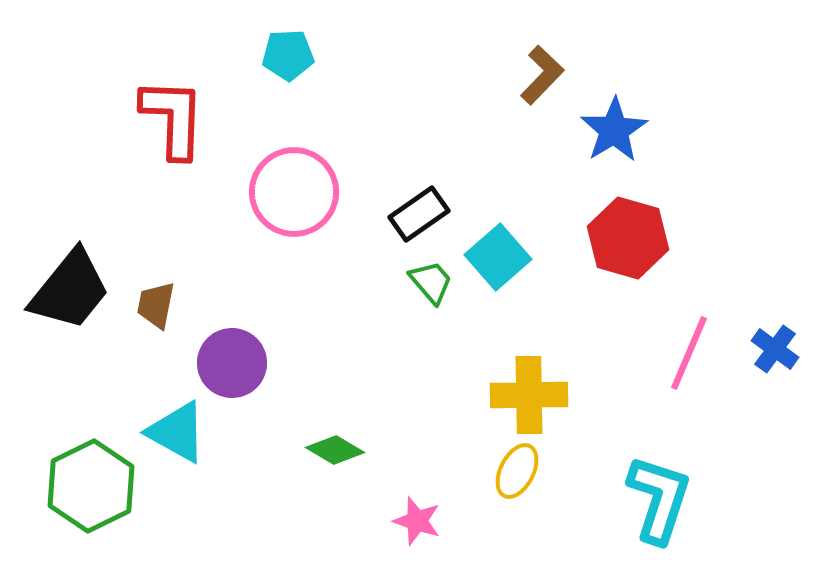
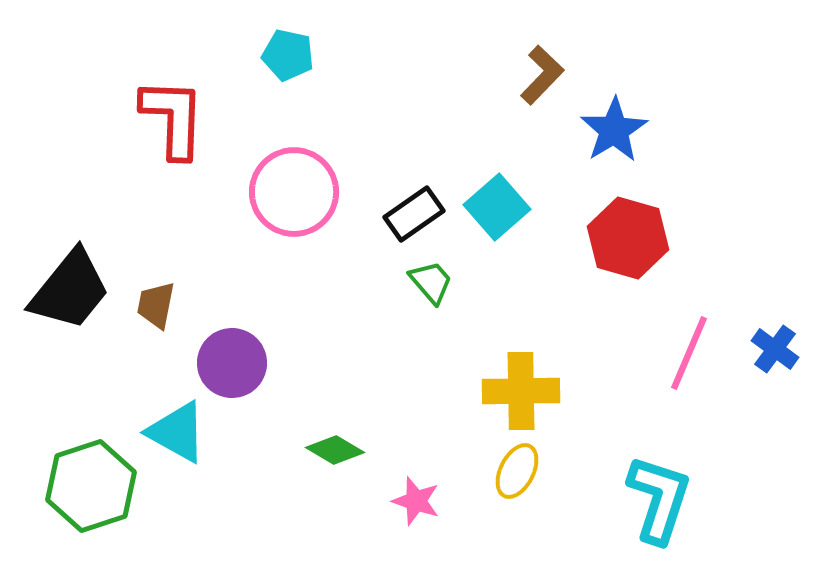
cyan pentagon: rotated 15 degrees clockwise
black rectangle: moved 5 px left
cyan square: moved 1 px left, 50 px up
yellow cross: moved 8 px left, 4 px up
green hexagon: rotated 8 degrees clockwise
pink star: moved 1 px left, 20 px up
